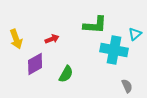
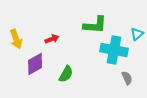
cyan triangle: moved 2 px right
gray semicircle: moved 8 px up
